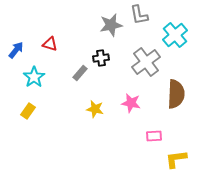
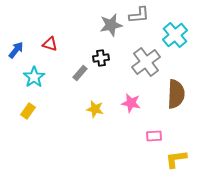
gray L-shape: rotated 85 degrees counterclockwise
